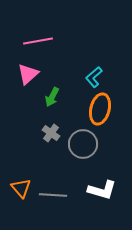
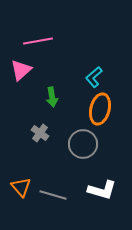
pink triangle: moved 7 px left, 4 px up
green arrow: rotated 36 degrees counterclockwise
gray cross: moved 11 px left
orange triangle: moved 1 px up
gray line: rotated 12 degrees clockwise
